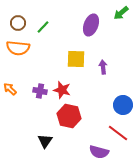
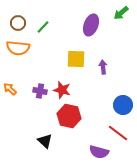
black triangle: rotated 21 degrees counterclockwise
